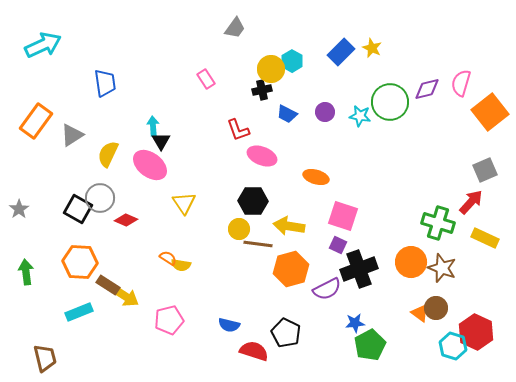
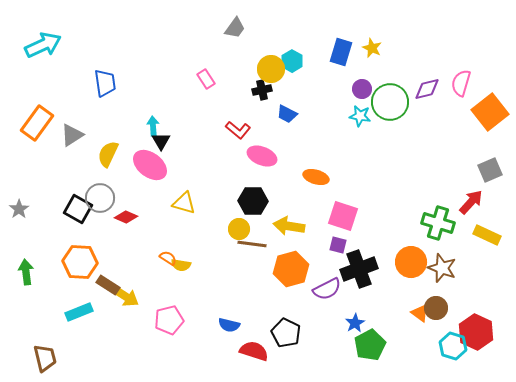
blue rectangle at (341, 52): rotated 28 degrees counterclockwise
purple circle at (325, 112): moved 37 px right, 23 px up
orange rectangle at (36, 121): moved 1 px right, 2 px down
red L-shape at (238, 130): rotated 30 degrees counterclockwise
gray square at (485, 170): moved 5 px right
yellow triangle at (184, 203): rotated 40 degrees counterclockwise
red diamond at (126, 220): moved 3 px up
yellow rectangle at (485, 238): moved 2 px right, 3 px up
brown line at (258, 244): moved 6 px left
purple square at (338, 245): rotated 12 degrees counterclockwise
blue star at (355, 323): rotated 24 degrees counterclockwise
